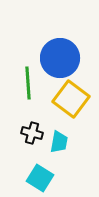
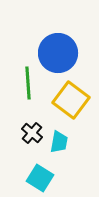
blue circle: moved 2 px left, 5 px up
yellow square: moved 1 px down
black cross: rotated 25 degrees clockwise
